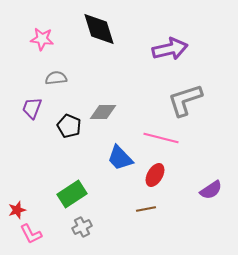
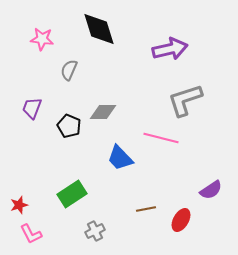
gray semicircle: moved 13 px right, 8 px up; rotated 60 degrees counterclockwise
red ellipse: moved 26 px right, 45 px down
red star: moved 2 px right, 5 px up
gray cross: moved 13 px right, 4 px down
